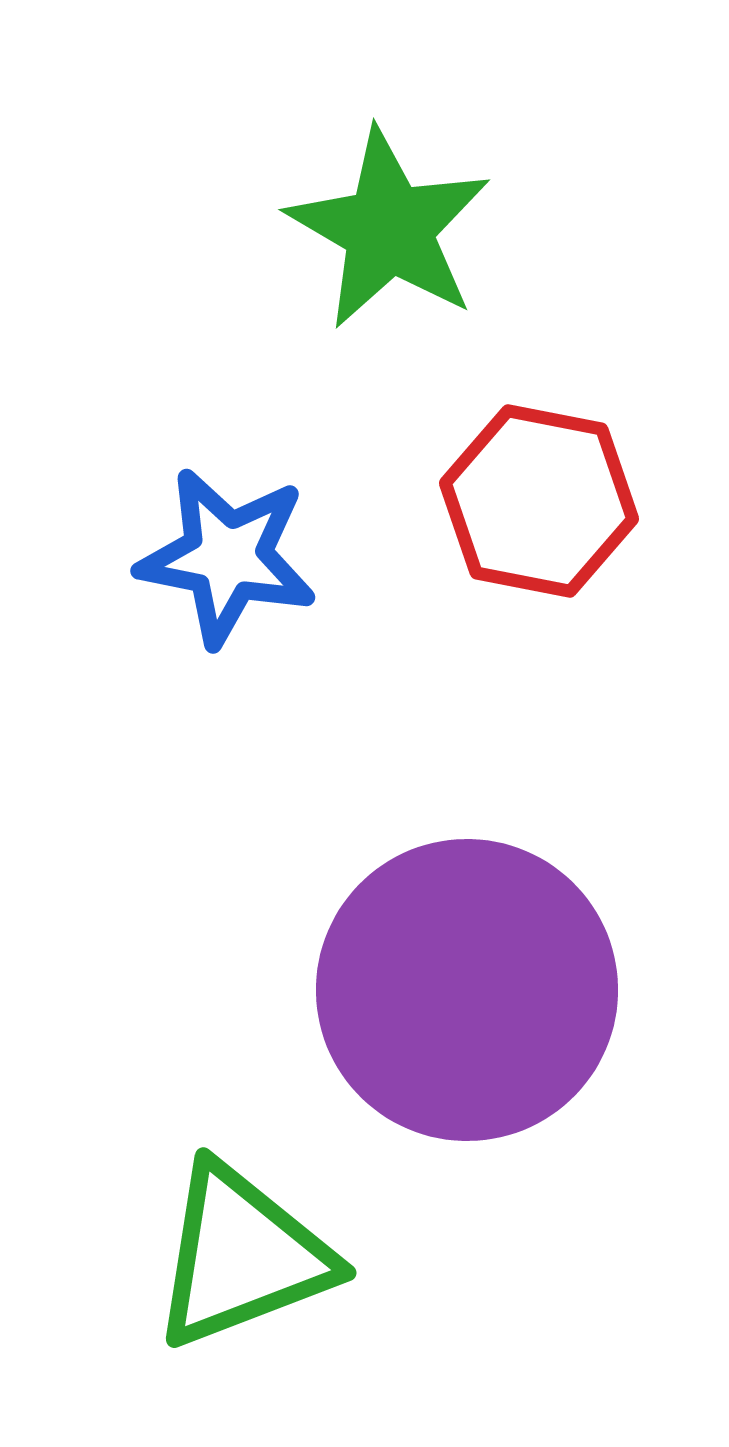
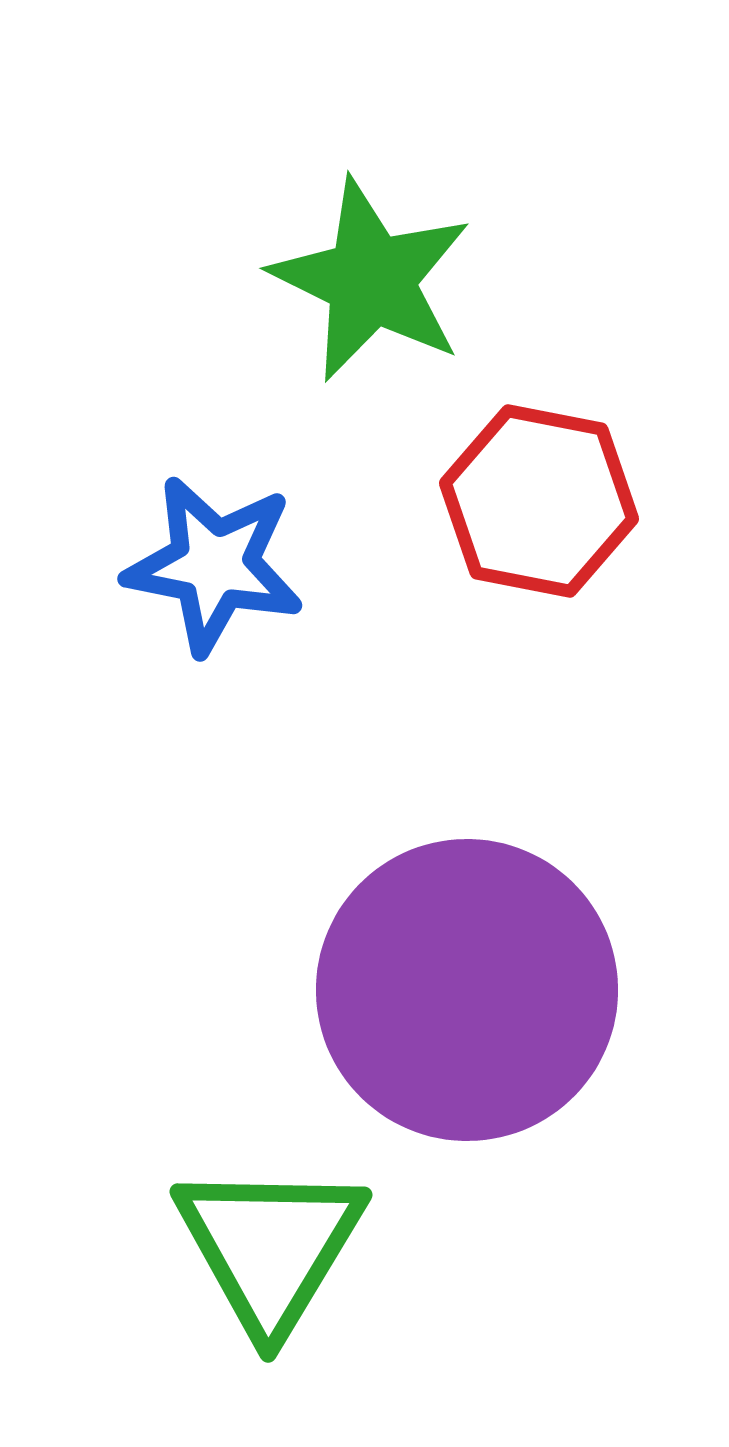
green star: moved 18 px left, 51 px down; rotated 4 degrees counterclockwise
blue star: moved 13 px left, 8 px down
green triangle: moved 28 px right, 9 px up; rotated 38 degrees counterclockwise
